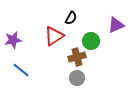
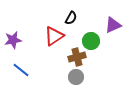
purple triangle: moved 3 px left
gray circle: moved 1 px left, 1 px up
